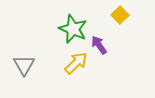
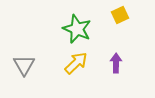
yellow square: rotated 18 degrees clockwise
green star: moved 4 px right
purple arrow: moved 17 px right, 18 px down; rotated 36 degrees clockwise
